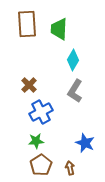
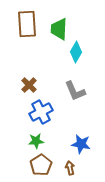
cyan diamond: moved 3 px right, 8 px up
gray L-shape: rotated 55 degrees counterclockwise
blue star: moved 4 px left, 1 px down; rotated 12 degrees counterclockwise
